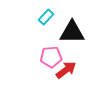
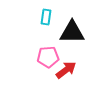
cyan rectangle: rotated 35 degrees counterclockwise
pink pentagon: moved 3 px left
